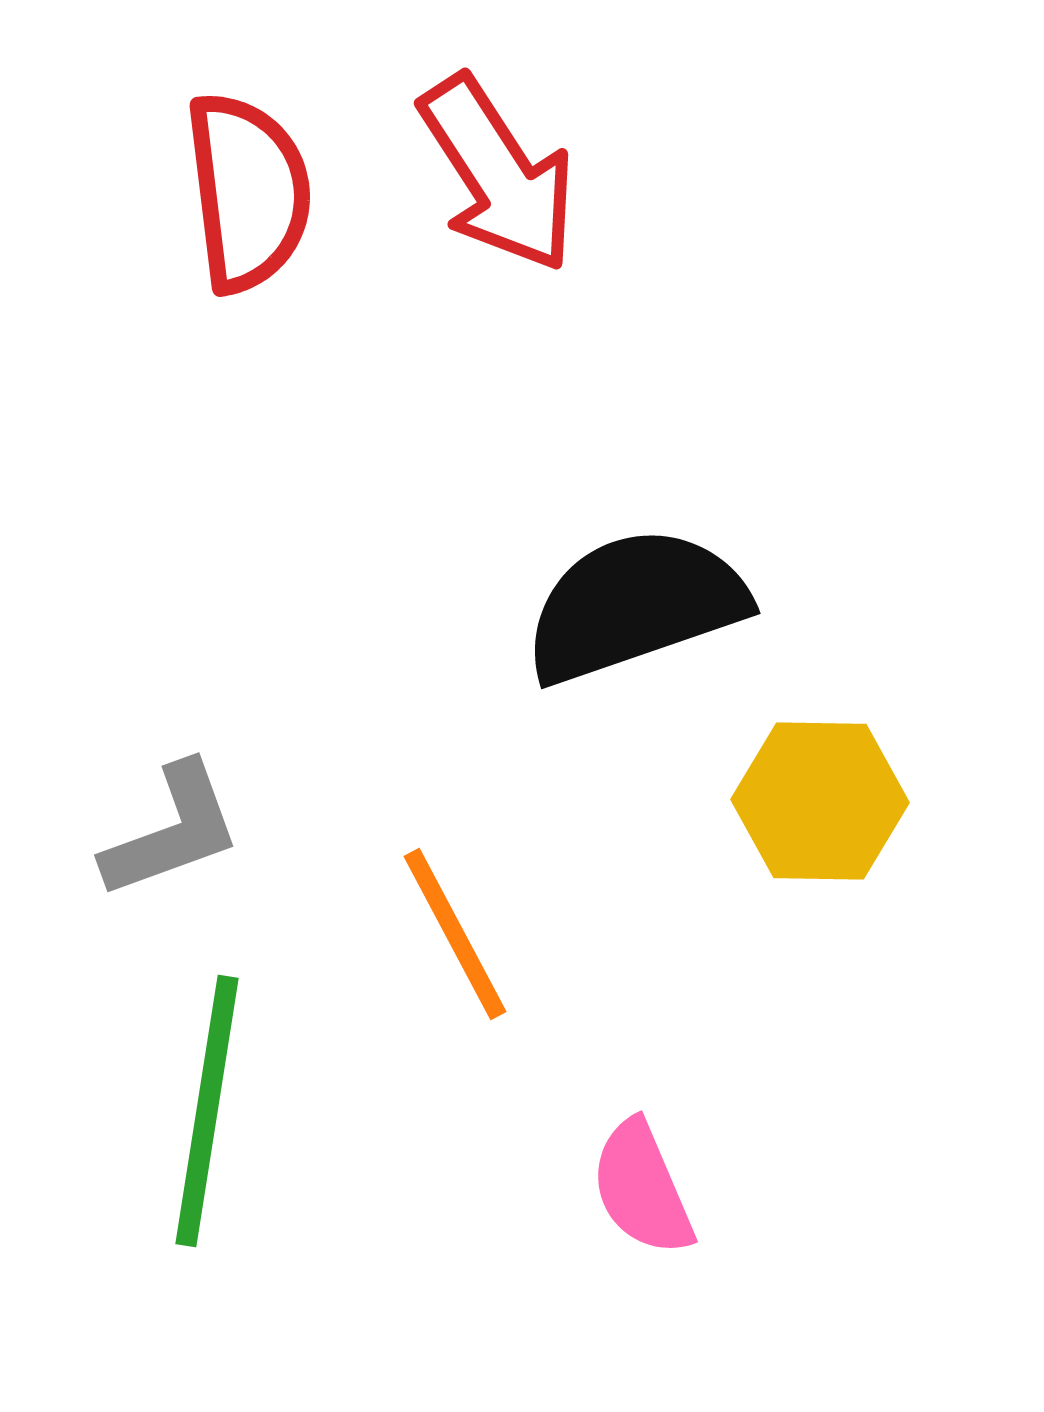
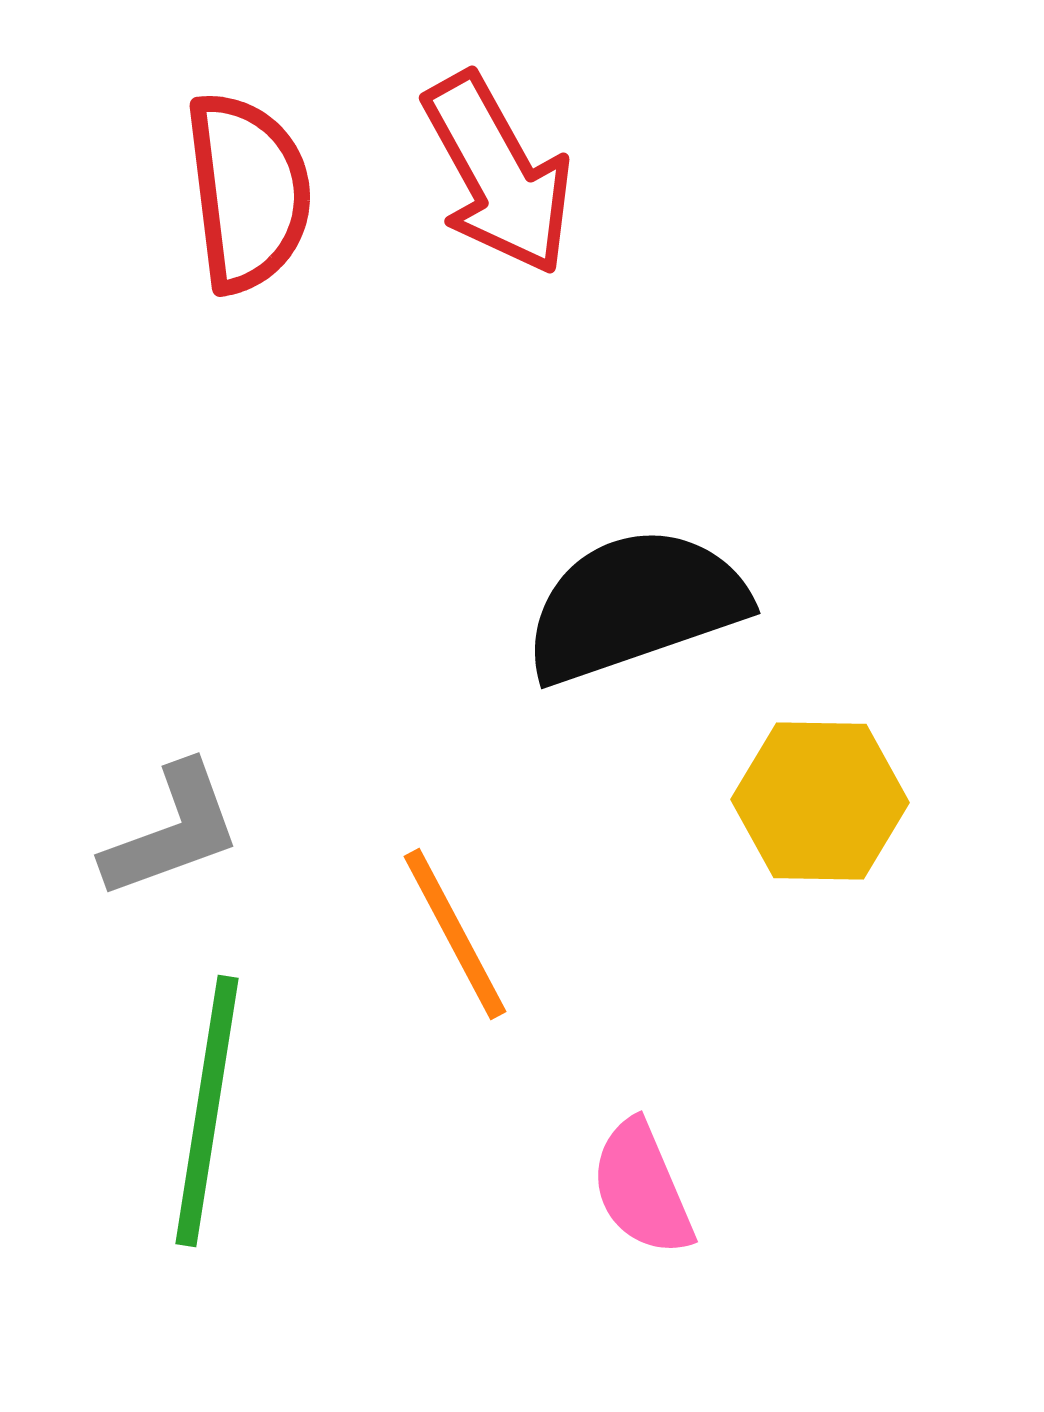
red arrow: rotated 4 degrees clockwise
